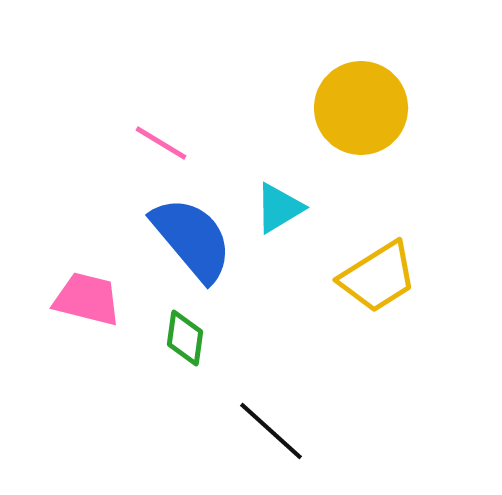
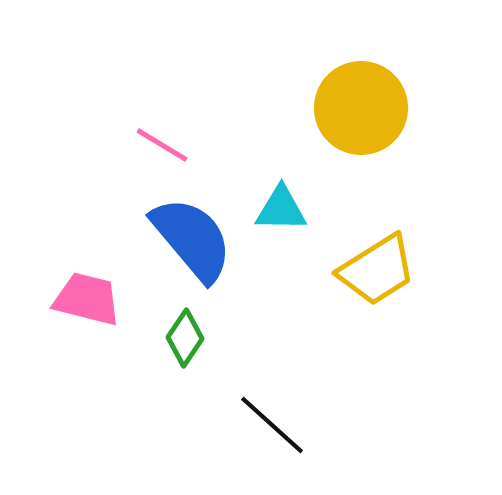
pink line: moved 1 px right, 2 px down
cyan triangle: moved 2 px right, 1 px down; rotated 32 degrees clockwise
yellow trapezoid: moved 1 px left, 7 px up
green diamond: rotated 26 degrees clockwise
black line: moved 1 px right, 6 px up
